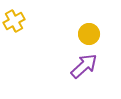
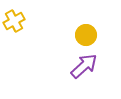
yellow circle: moved 3 px left, 1 px down
